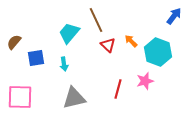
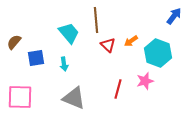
brown line: rotated 20 degrees clockwise
cyan trapezoid: rotated 100 degrees clockwise
orange arrow: rotated 80 degrees counterclockwise
cyan hexagon: moved 1 px down
gray triangle: rotated 35 degrees clockwise
